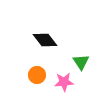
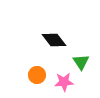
black diamond: moved 9 px right
